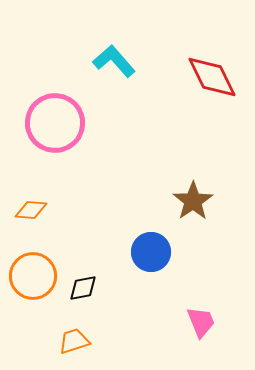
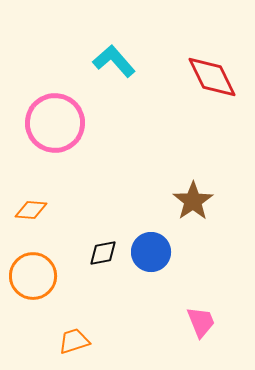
black diamond: moved 20 px right, 35 px up
